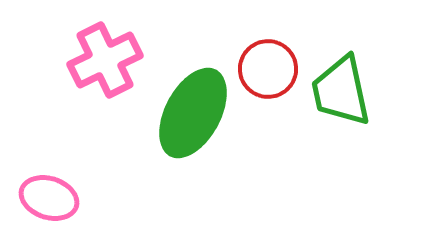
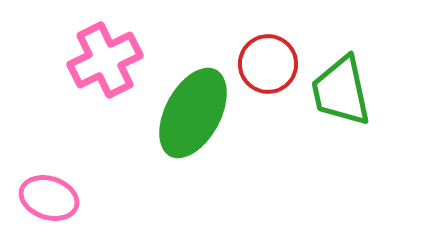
red circle: moved 5 px up
